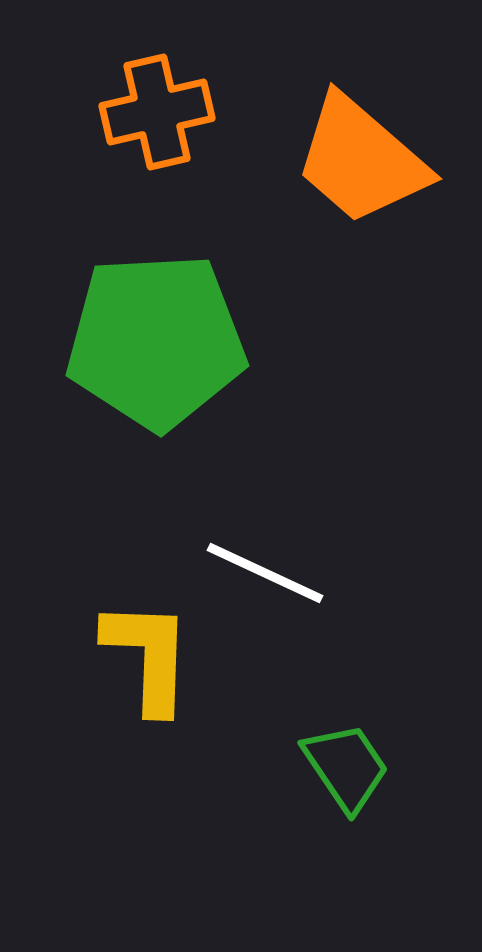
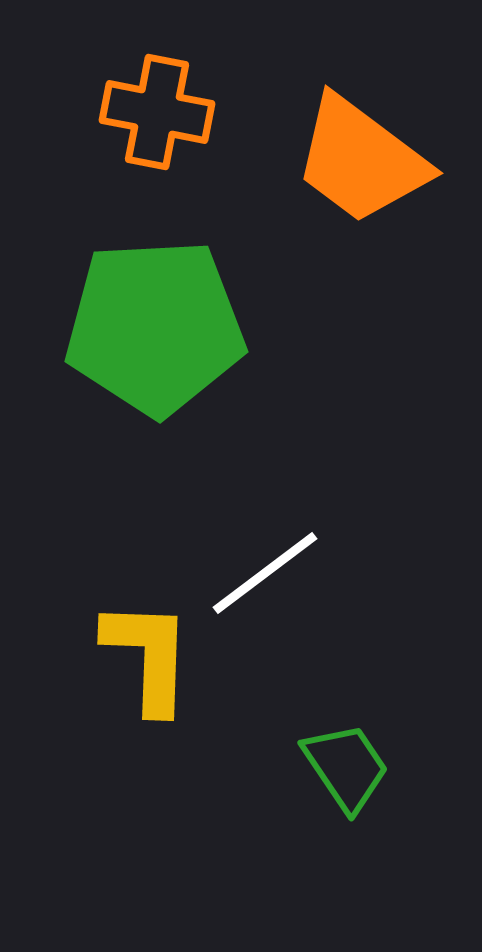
orange cross: rotated 24 degrees clockwise
orange trapezoid: rotated 4 degrees counterclockwise
green pentagon: moved 1 px left, 14 px up
white line: rotated 62 degrees counterclockwise
